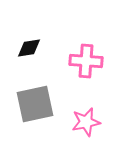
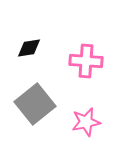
gray square: rotated 27 degrees counterclockwise
